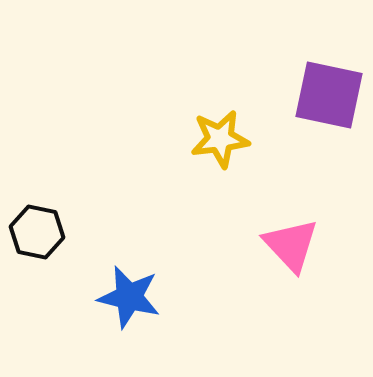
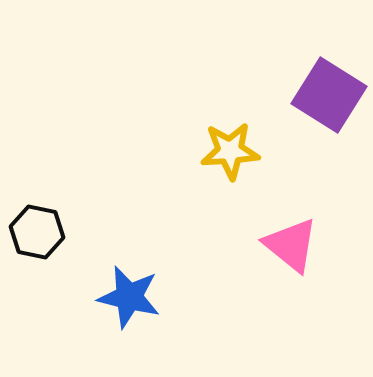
purple square: rotated 20 degrees clockwise
yellow star: moved 10 px right, 12 px down; rotated 4 degrees clockwise
pink triangle: rotated 8 degrees counterclockwise
